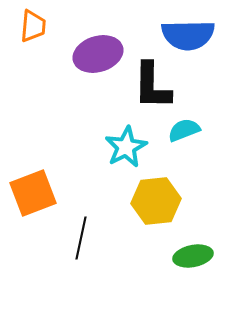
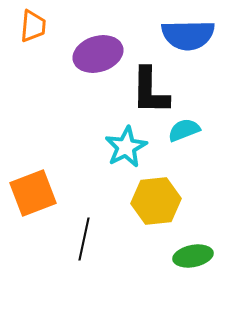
black L-shape: moved 2 px left, 5 px down
black line: moved 3 px right, 1 px down
